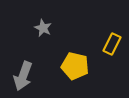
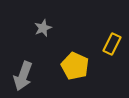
gray star: rotated 24 degrees clockwise
yellow pentagon: rotated 12 degrees clockwise
